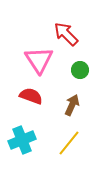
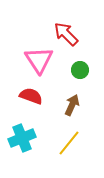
cyan cross: moved 2 px up
